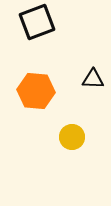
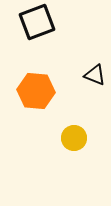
black triangle: moved 2 px right, 4 px up; rotated 20 degrees clockwise
yellow circle: moved 2 px right, 1 px down
